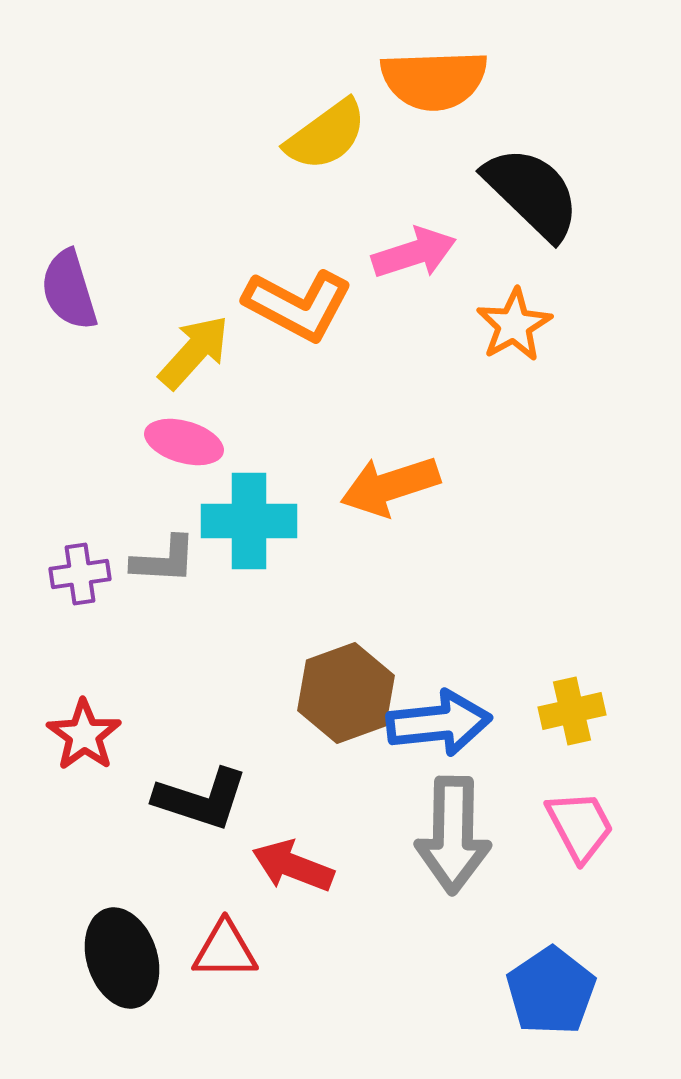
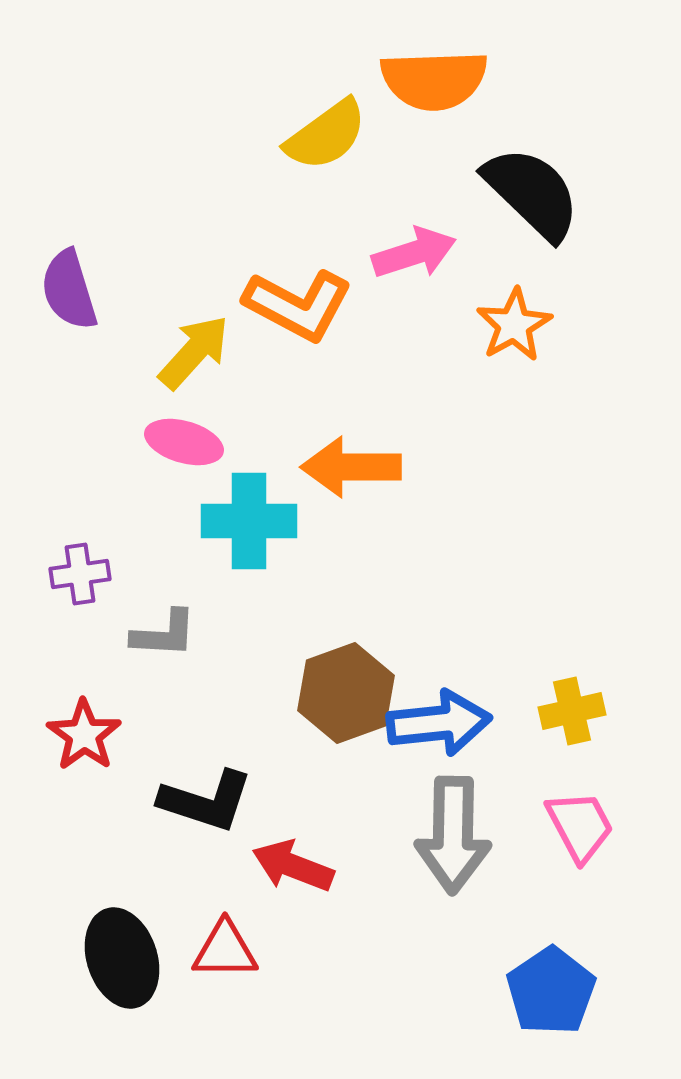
orange arrow: moved 39 px left, 19 px up; rotated 18 degrees clockwise
gray L-shape: moved 74 px down
black L-shape: moved 5 px right, 2 px down
